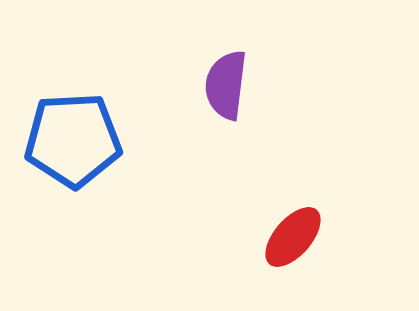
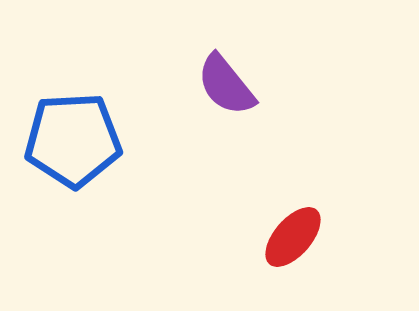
purple semicircle: rotated 46 degrees counterclockwise
